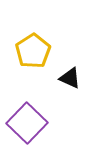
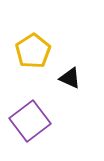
purple square: moved 3 px right, 2 px up; rotated 9 degrees clockwise
